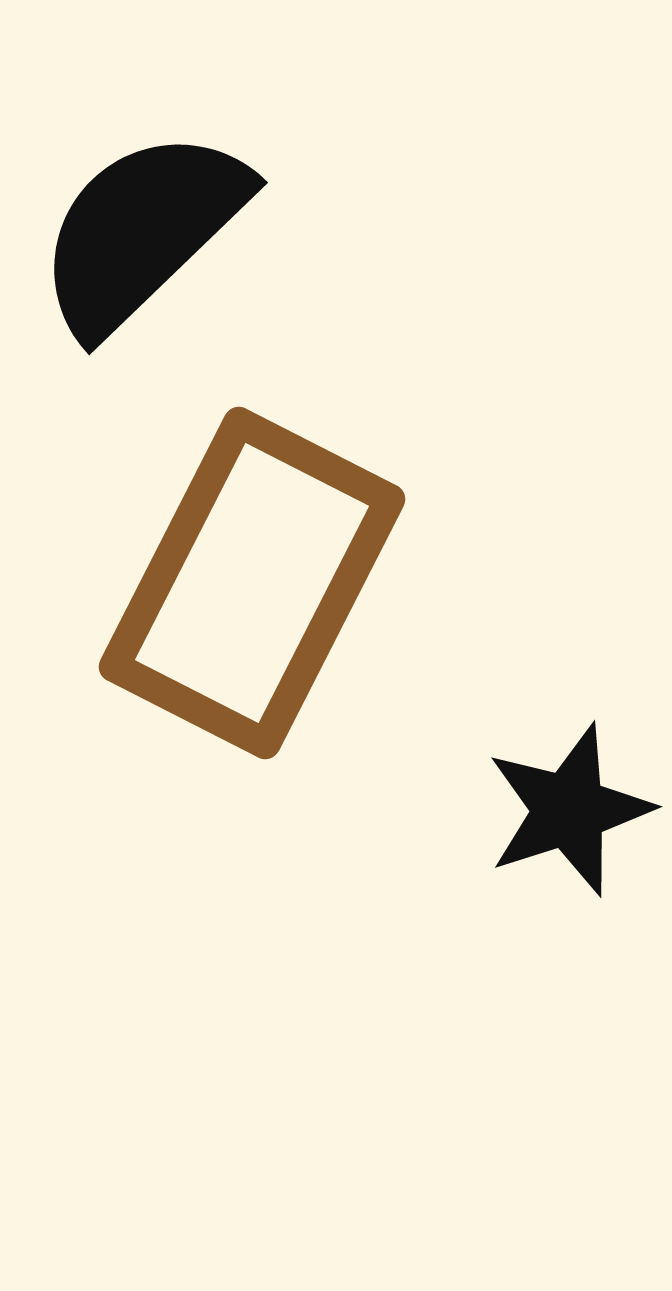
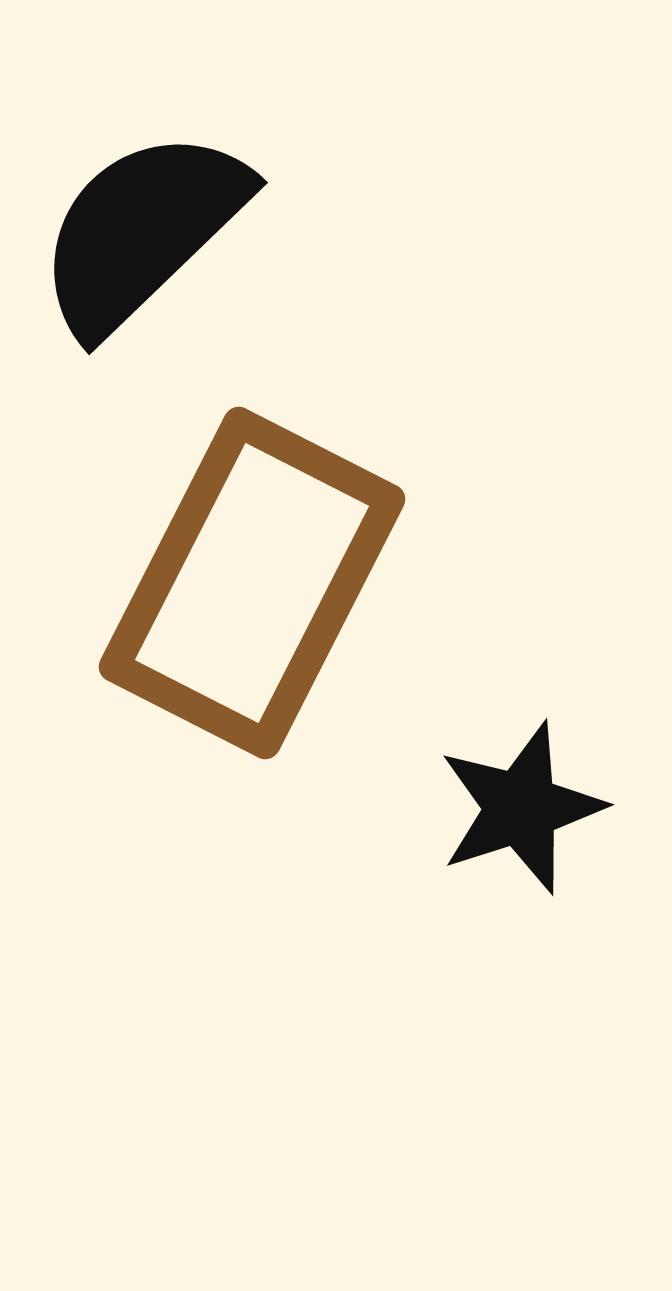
black star: moved 48 px left, 2 px up
